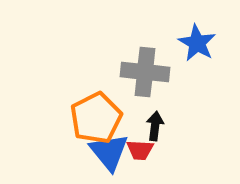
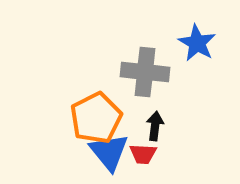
red trapezoid: moved 3 px right, 4 px down
